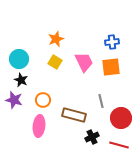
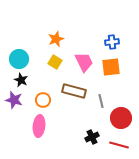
brown rectangle: moved 24 px up
